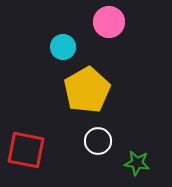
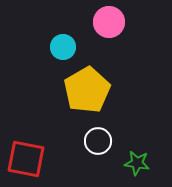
red square: moved 9 px down
